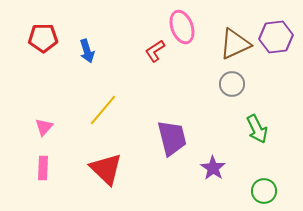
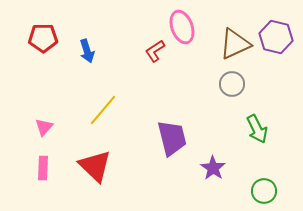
purple hexagon: rotated 20 degrees clockwise
red triangle: moved 11 px left, 3 px up
